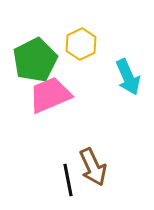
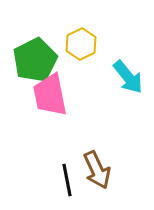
cyan arrow: rotated 15 degrees counterclockwise
pink trapezoid: rotated 78 degrees counterclockwise
brown arrow: moved 4 px right, 3 px down
black line: moved 1 px left
